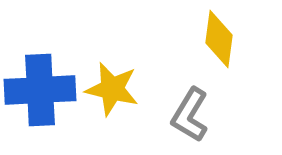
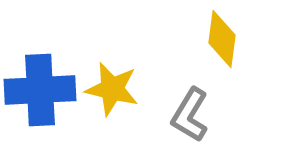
yellow diamond: moved 3 px right
